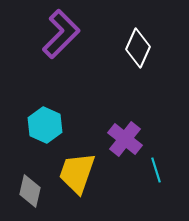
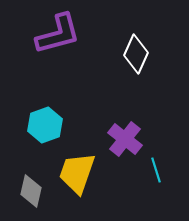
purple L-shape: moved 3 px left; rotated 30 degrees clockwise
white diamond: moved 2 px left, 6 px down
cyan hexagon: rotated 16 degrees clockwise
gray diamond: moved 1 px right
